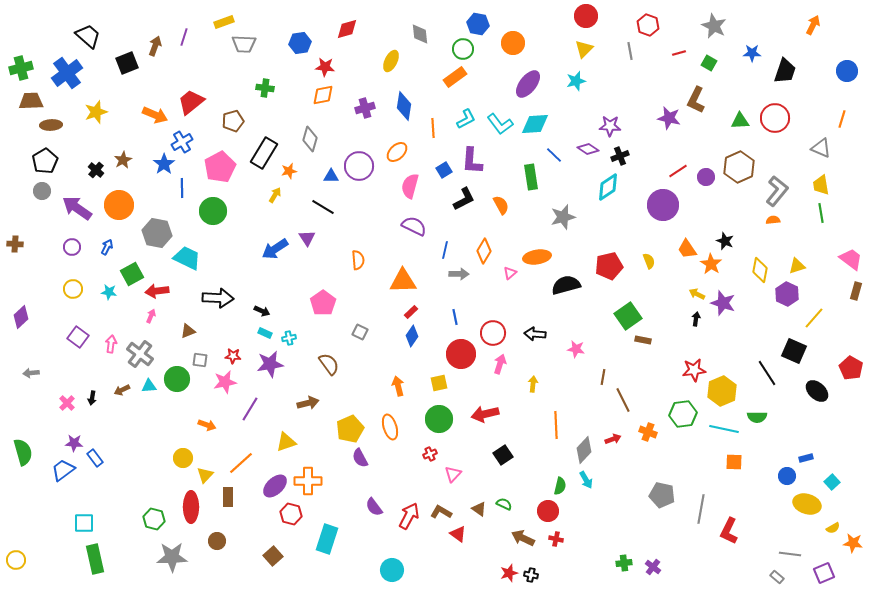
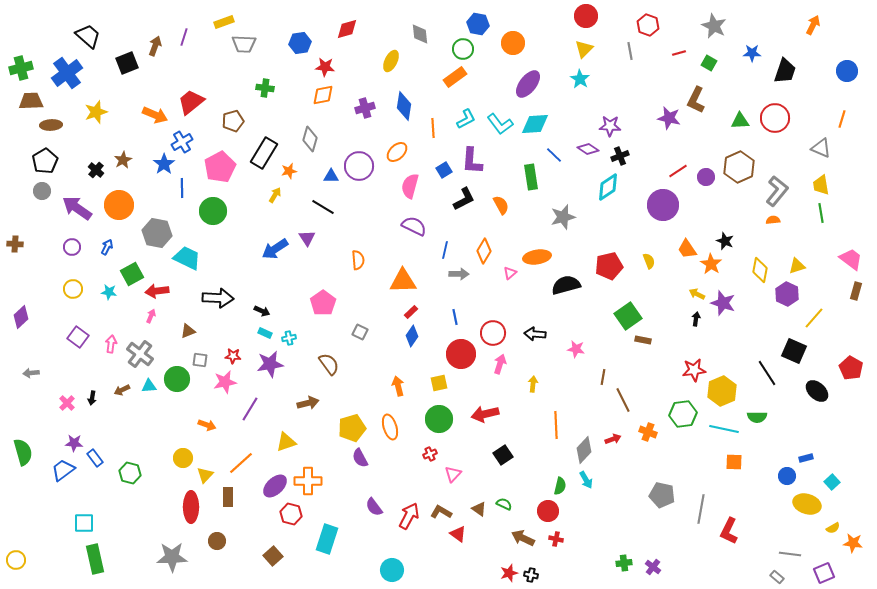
cyan star at (576, 81): moved 4 px right, 2 px up; rotated 24 degrees counterclockwise
yellow pentagon at (350, 429): moved 2 px right, 1 px up; rotated 8 degrees clockwise
green hexagon at (154, 519): moved 24 px left, 46 px up
